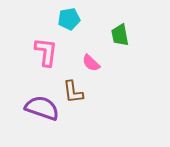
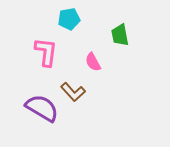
pink semicircle: moved 2 px right, 1 px up; rotated 18 degrees clockwise
brown L-shape: rotated 35 degrees counterclockwise
purple semicircle: rotated 12 degrees clockwise
